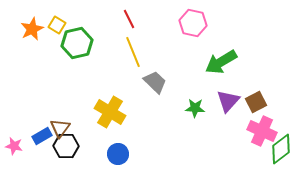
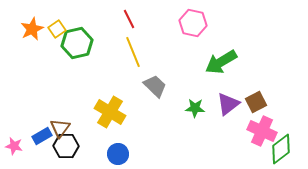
yellow square: moved 4 px down; rotated 24 degrees clockwise
gray trapezoid: moved 4 px down
purple triangle: moved 3 px down; rotated 10 degrees clockwise
